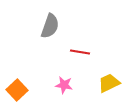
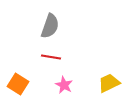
red line: moved 29 px left, 5 px down
pink star: rotated 18 degrees clockwise
orange square: moved 1 px right, 6 px up; rotated 15 degrees counterclockwise
